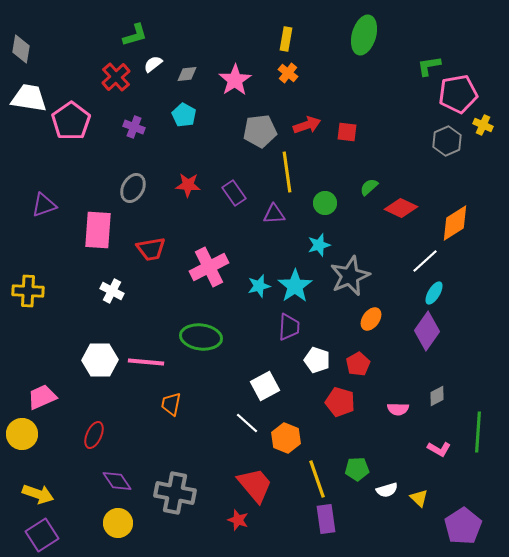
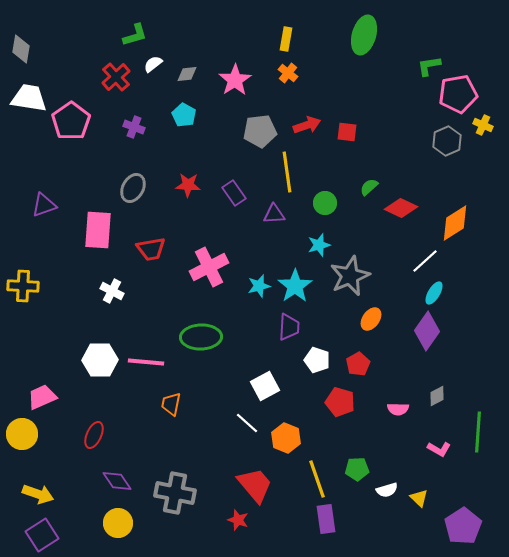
yellow cross at (28, 291): moved 5 px left, 5 px up
green ellipse at (201, 337): rotated 9 degrees counterclockwise
